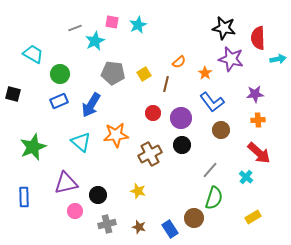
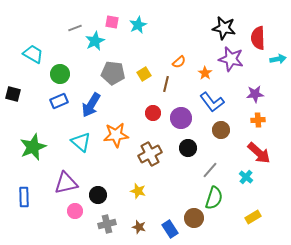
black circle at (182, 145): moved 6 px right, 3 px down
